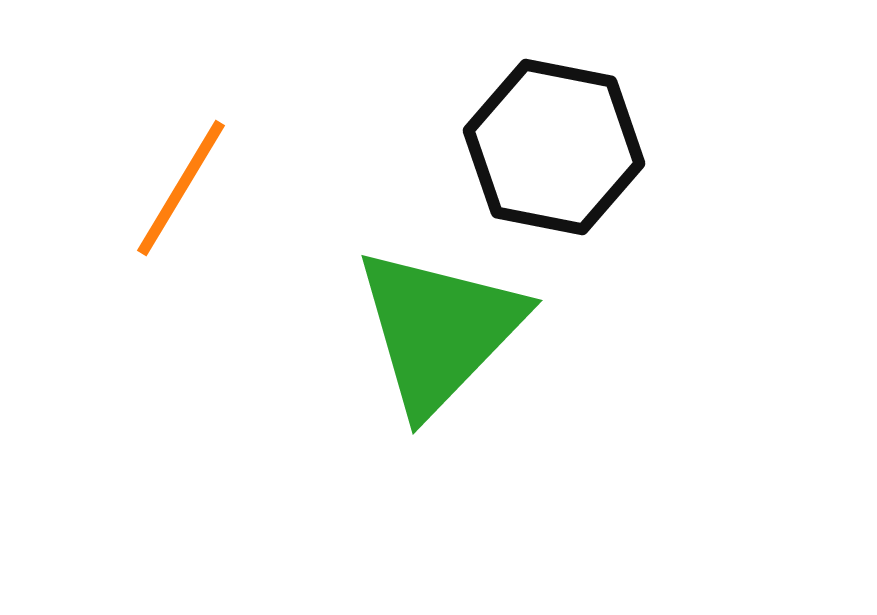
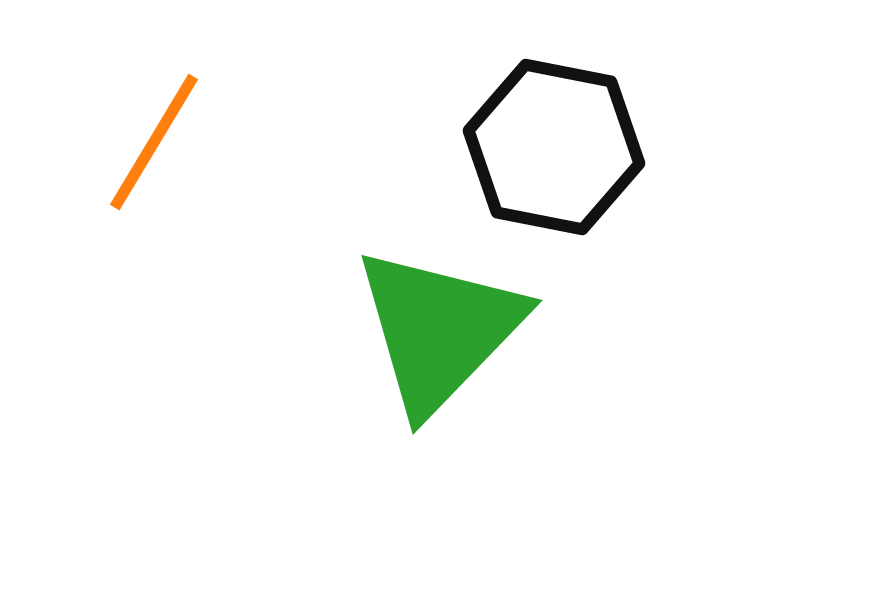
orange line: moved 27 px left, 46 px up
